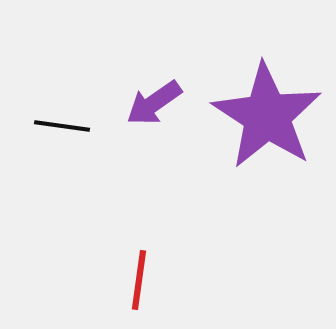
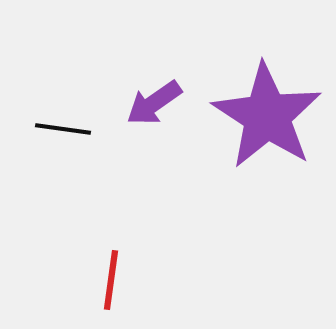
black line: moved 1 px right, 3 px down
red line: moved 28 px left
